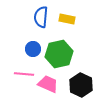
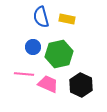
blue semicircle: rotated 20 degrees counterclockwise
blue circle: moved 2 px up
